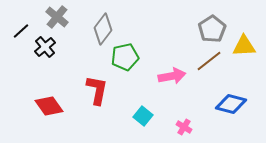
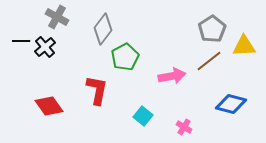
gray cross: rotated 10 degrees counterclockwise
black line: moved 10 px down; rotated 42 degrees clockwise
green pentagon: rotated 16 degrees counterclockwise
